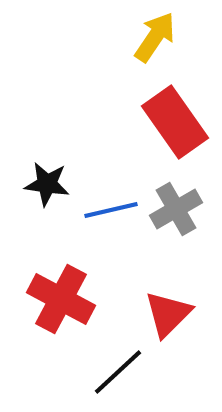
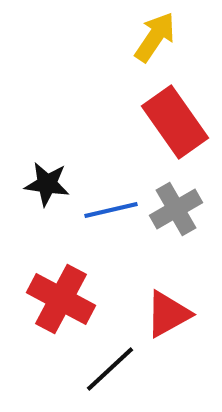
red triangle: rotated 16 degrees clockwise
black line: moved 8 px left, 3 px up
